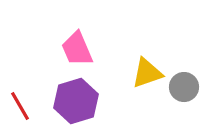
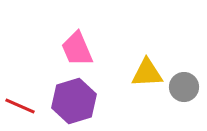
yellow triangle: rotated 16 degrees clockwise
purple hexagon: moved 2 px left
red line: rotated 36 degrees counterclockwise
